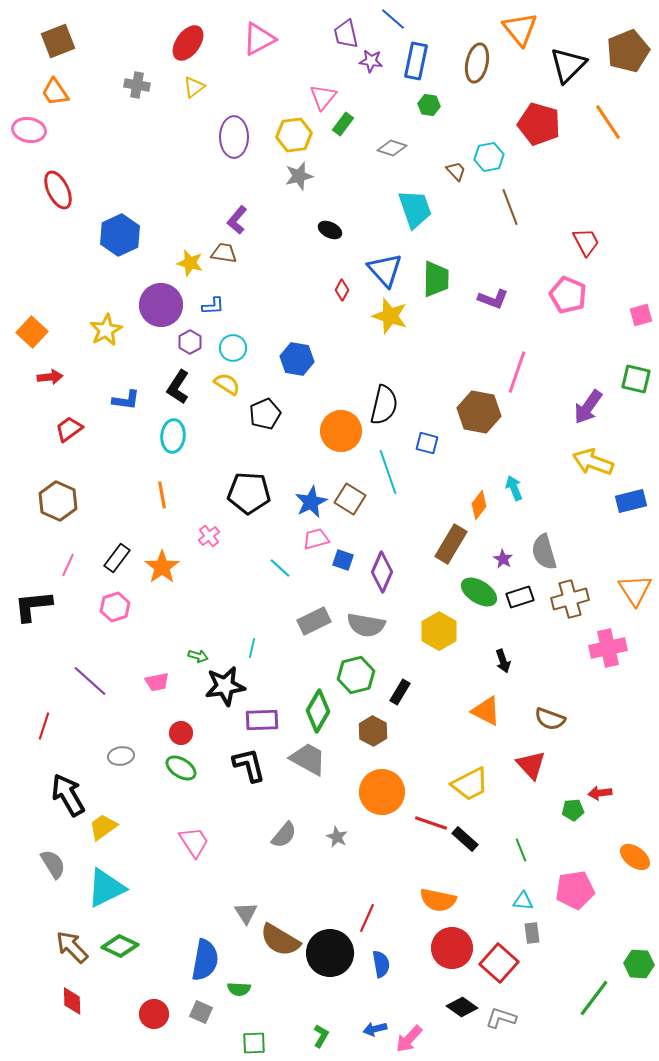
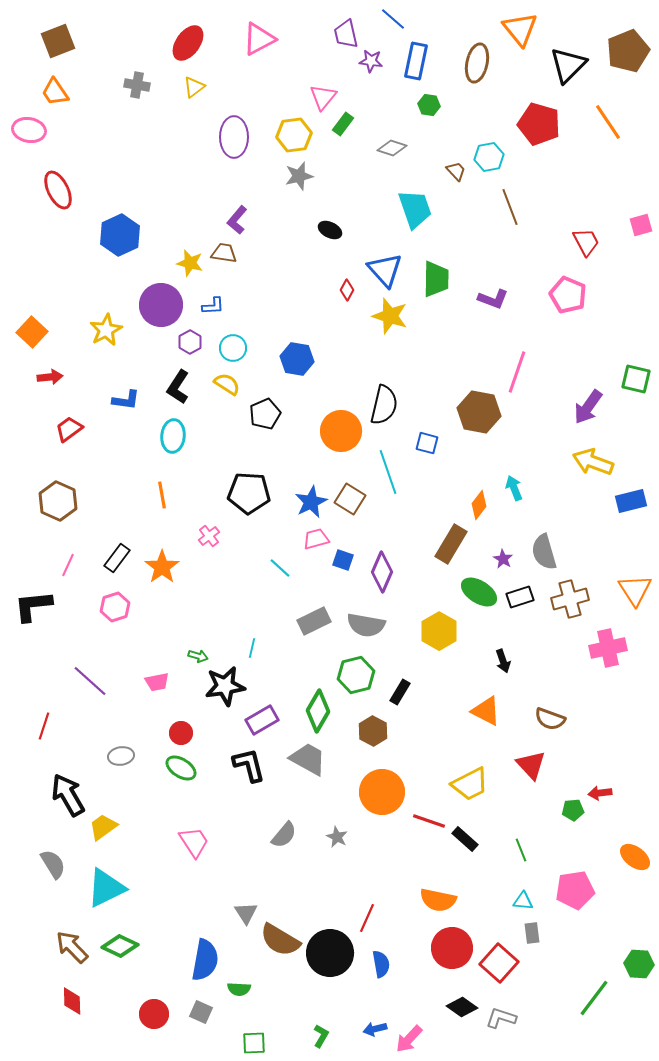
red diamond at (342, 290): moved 5 px right
pink square at (641, 315): moved 90 px up
purple rectangle at (262, 720): rotated 28 degrees counterclockwise
red line at (431, 823): moved 2 px left, 2 px up
